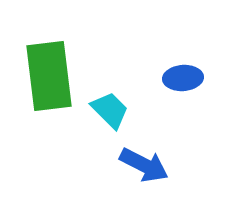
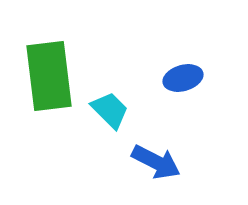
blue ellipse: rotated 12 degrees counterclockwise
blue arrow: moved 12 px right, 3 px up
